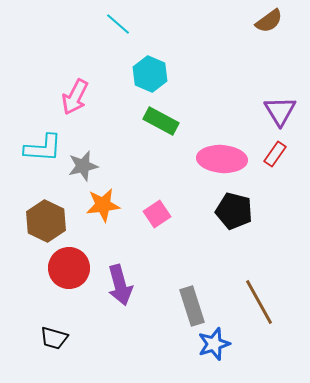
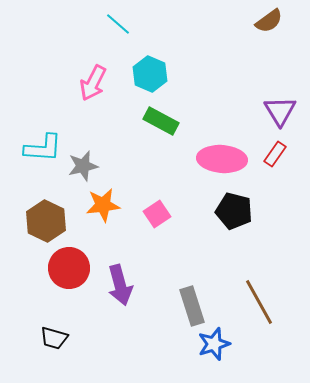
pink arrow: moved 18 px right, 14 px up
